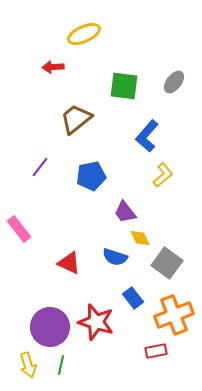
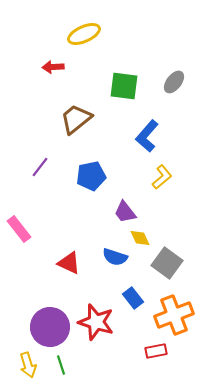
yellow L-shape: moved 1 px left, 2 px down
green line: rotated 30 degrees counterclockwise
